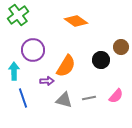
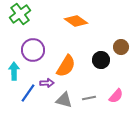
green cross: moved 2 px right, 1 px up
purple arrow: moved 2 px down
blue line: moved 5 px right, 5 px up; rotated 54 degrees clockwise
